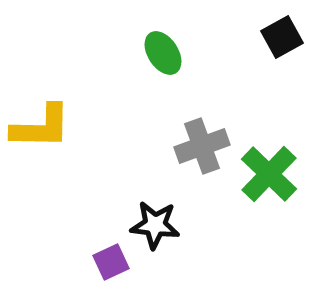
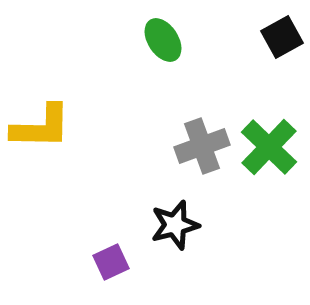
green ellipse: moved 13 px up
green cross: moved 27 px up
black star: moved 20 px right; rotated 21 degrees counterclockwise
